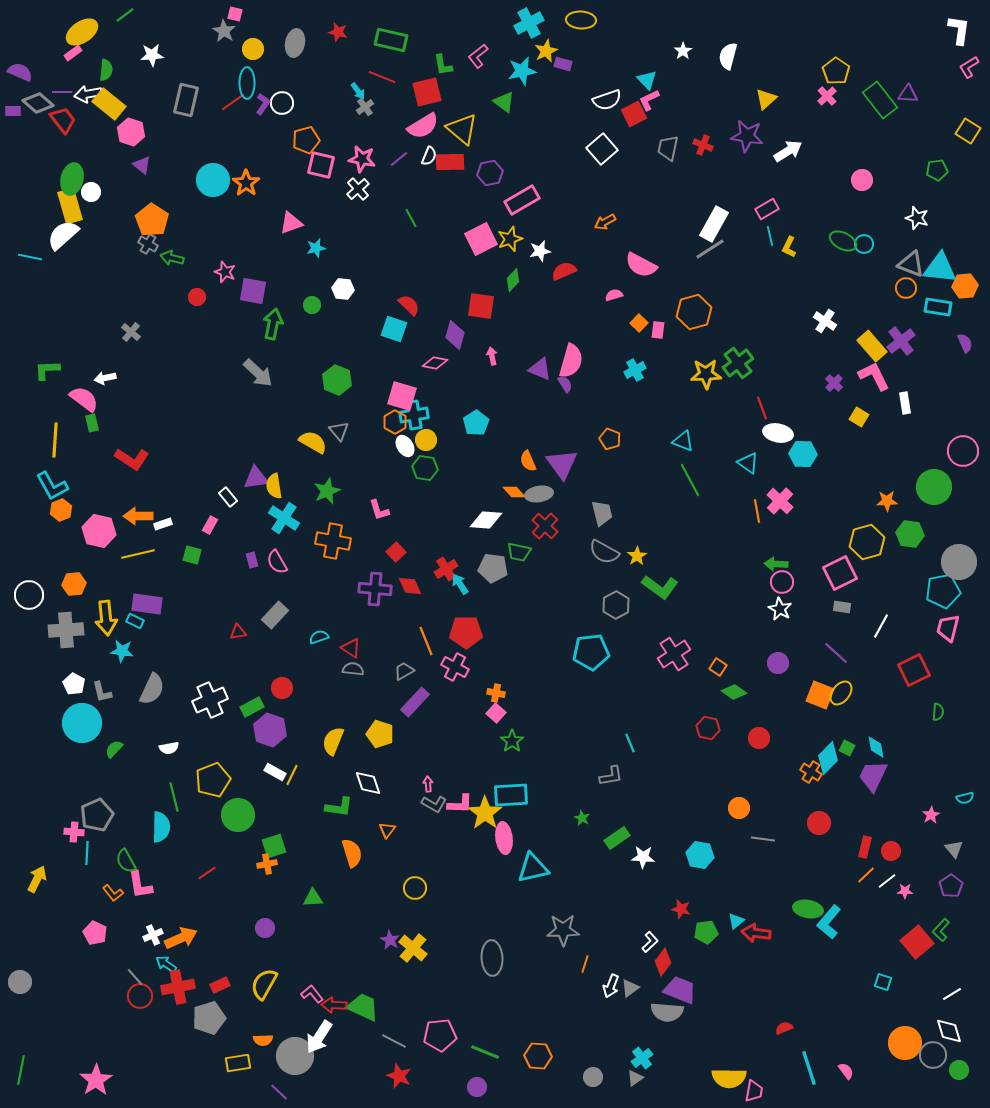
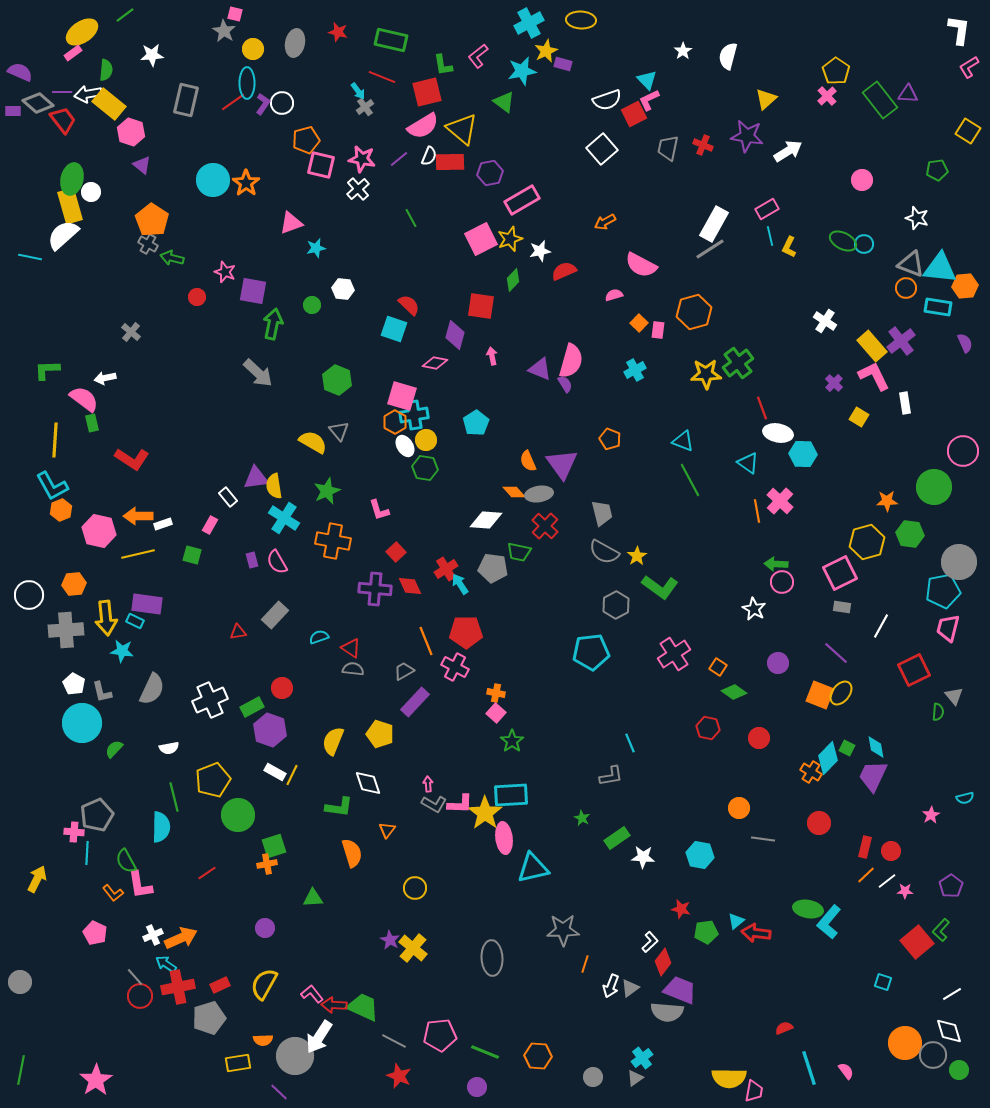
white star at (780, 609): moved 26 px left
gray triangle at (954, 849): moved 153 px up
